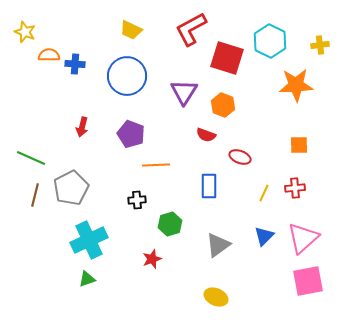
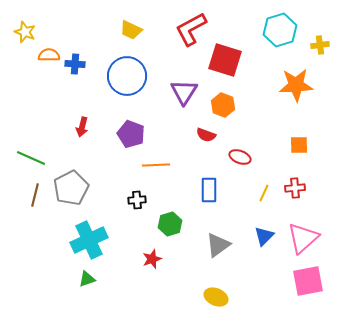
cyan hexagon: moved 10 px right, 11 px up; rotated 16 degrees clockwise
red square: moved 2 px left, 2 px down
blue rectangle: moved 4 px down
